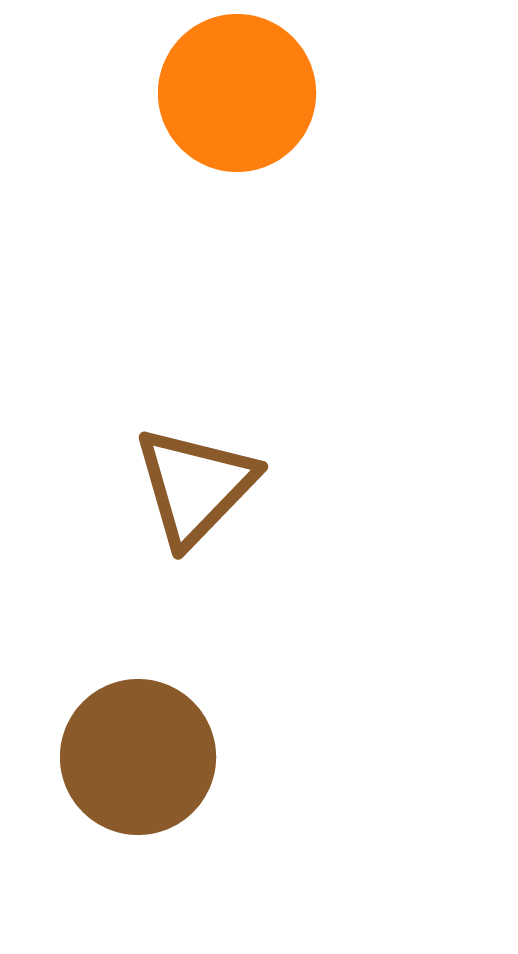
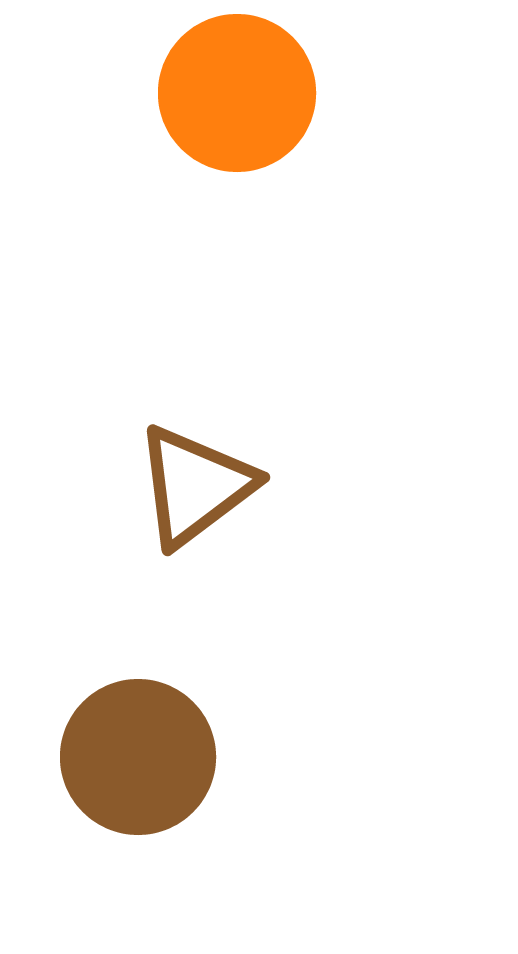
brown triangle: rotated 9 degrees clockwise
